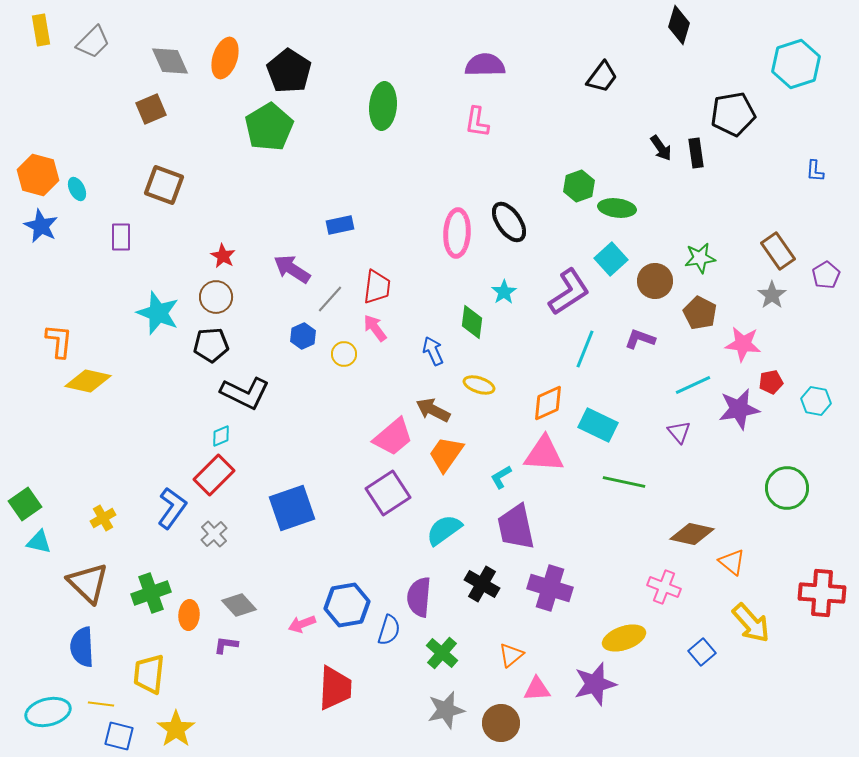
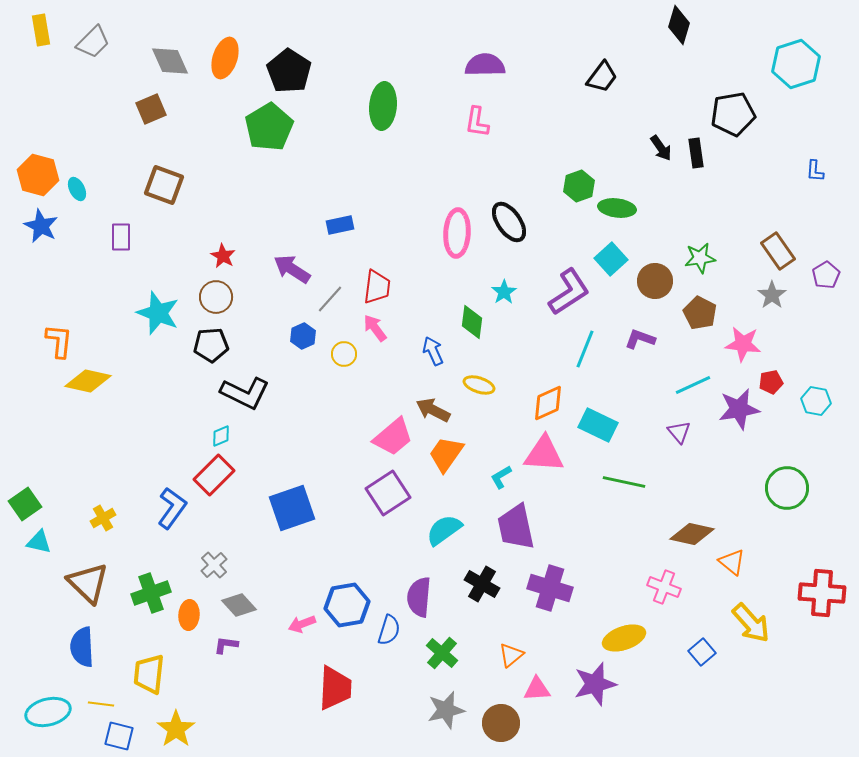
gray cross at (214, 534): moved 31 px down
